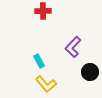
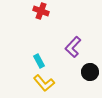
red cross: moved 2 px left; rotated 21 degrees clockwise
yellow L-shape: moved 2 px left, 1 px up
